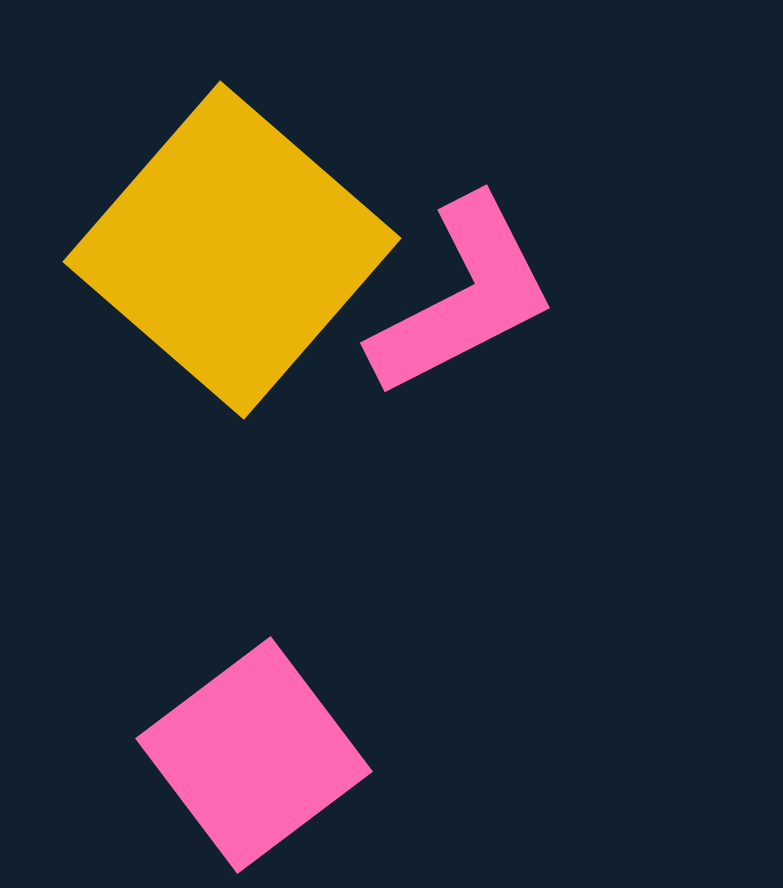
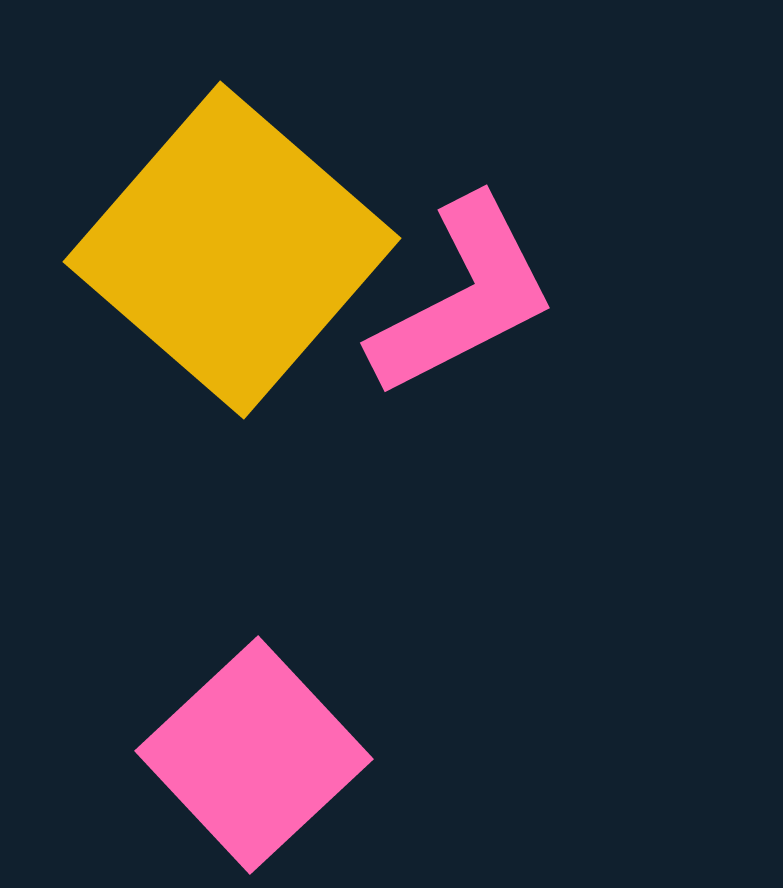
pink square: rotated 6 degrees counterclockwise
